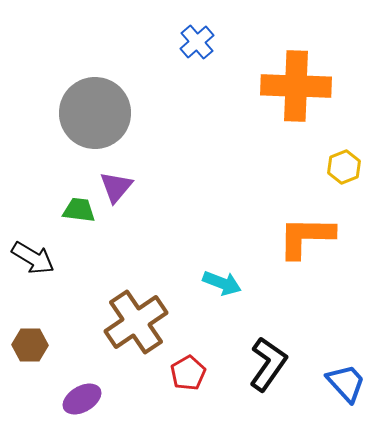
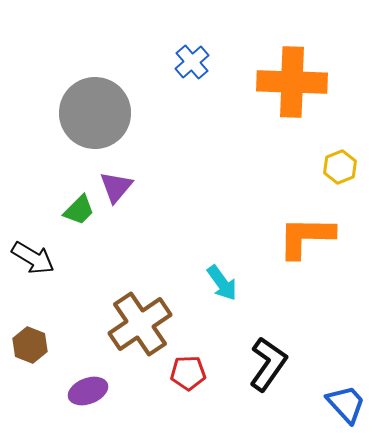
blue cross: moved 5 px left, 20 px down
orange cross: moved 4 px left, 4 px up
yellow hexagon: moved 4 px left
green trapezoid: rotated 128 degrees clockwise
cyan arrow: rotated 33 degrees clockwise
brown cross: moved 4 px right, 2 px down
brown hexagon: rotated 20 degrees clockwise
red pentagon: rotated 28 degrees clockwise
blue trapezoid: moved 21 px down
purple ellipse: moved 6 px right, 8 px up; rotated 9 degrees clockwise
